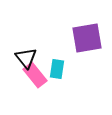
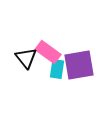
purple square: moved 8 px left, 27 px down
pink rectangle: moved 13 px right, 23 px up; rotated 15 degrees counterclockwise
